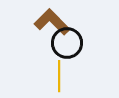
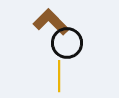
brown L-shape: moved 1 px left
